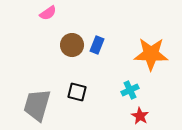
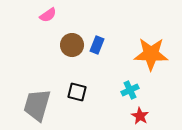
pink semicircle: moved 2 px down
